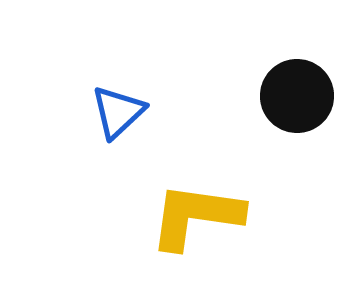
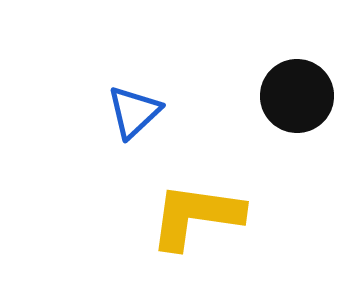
blue triangle: moved 16 px right
